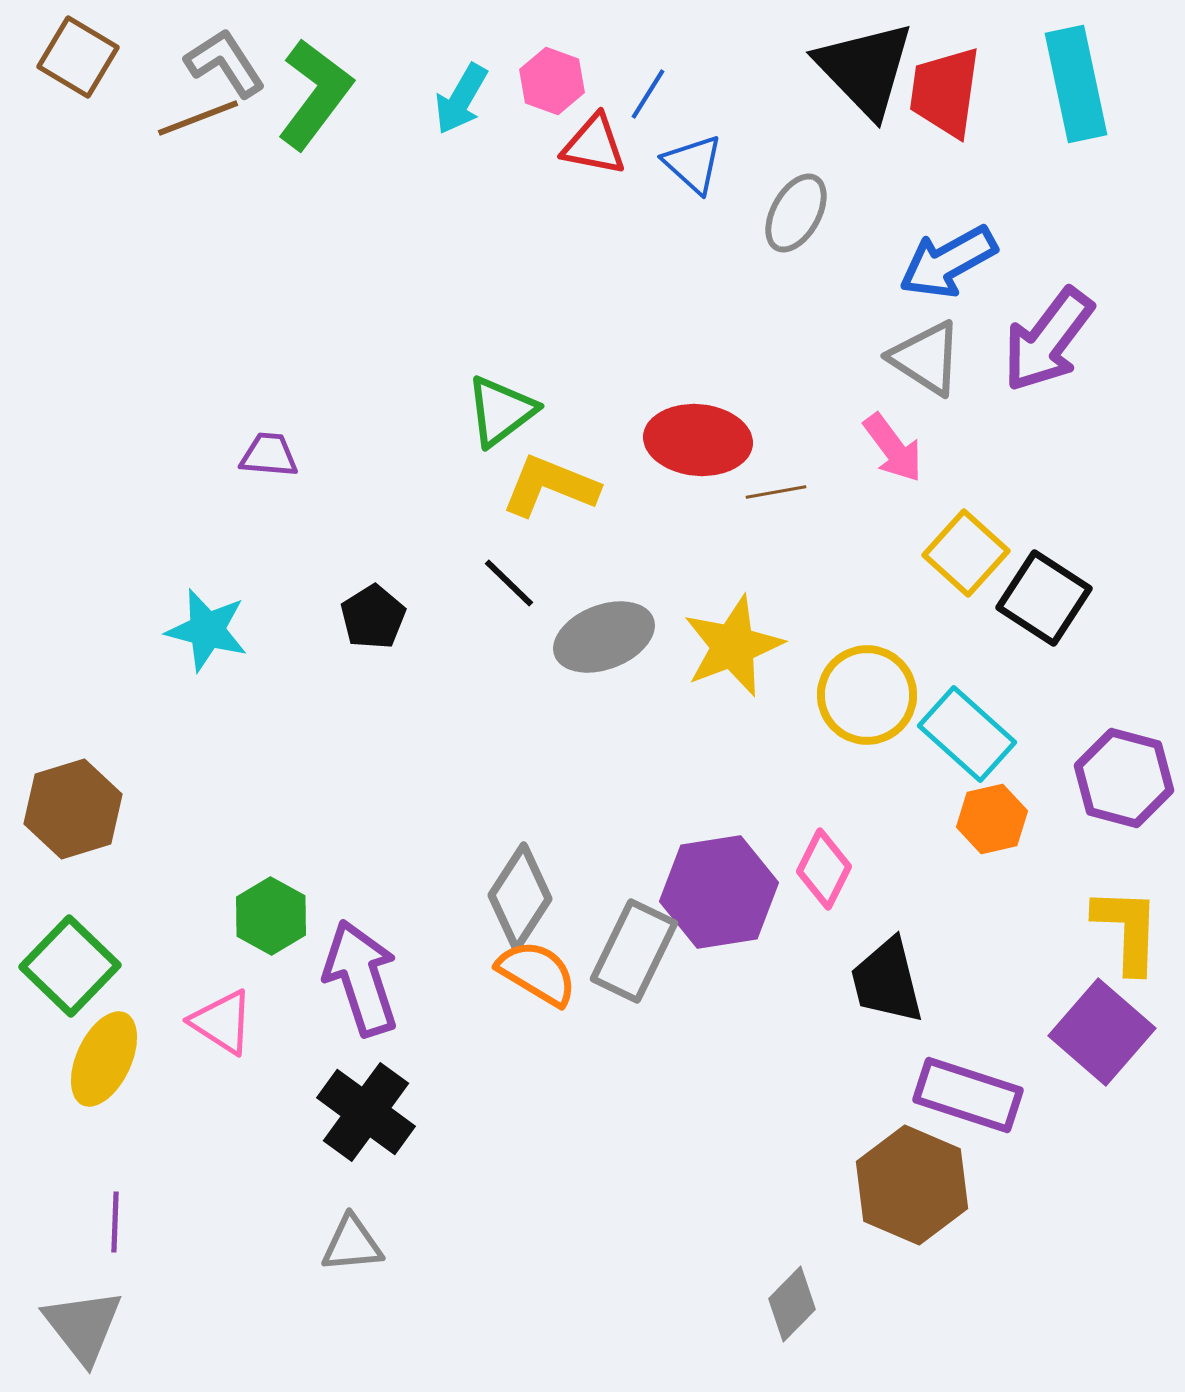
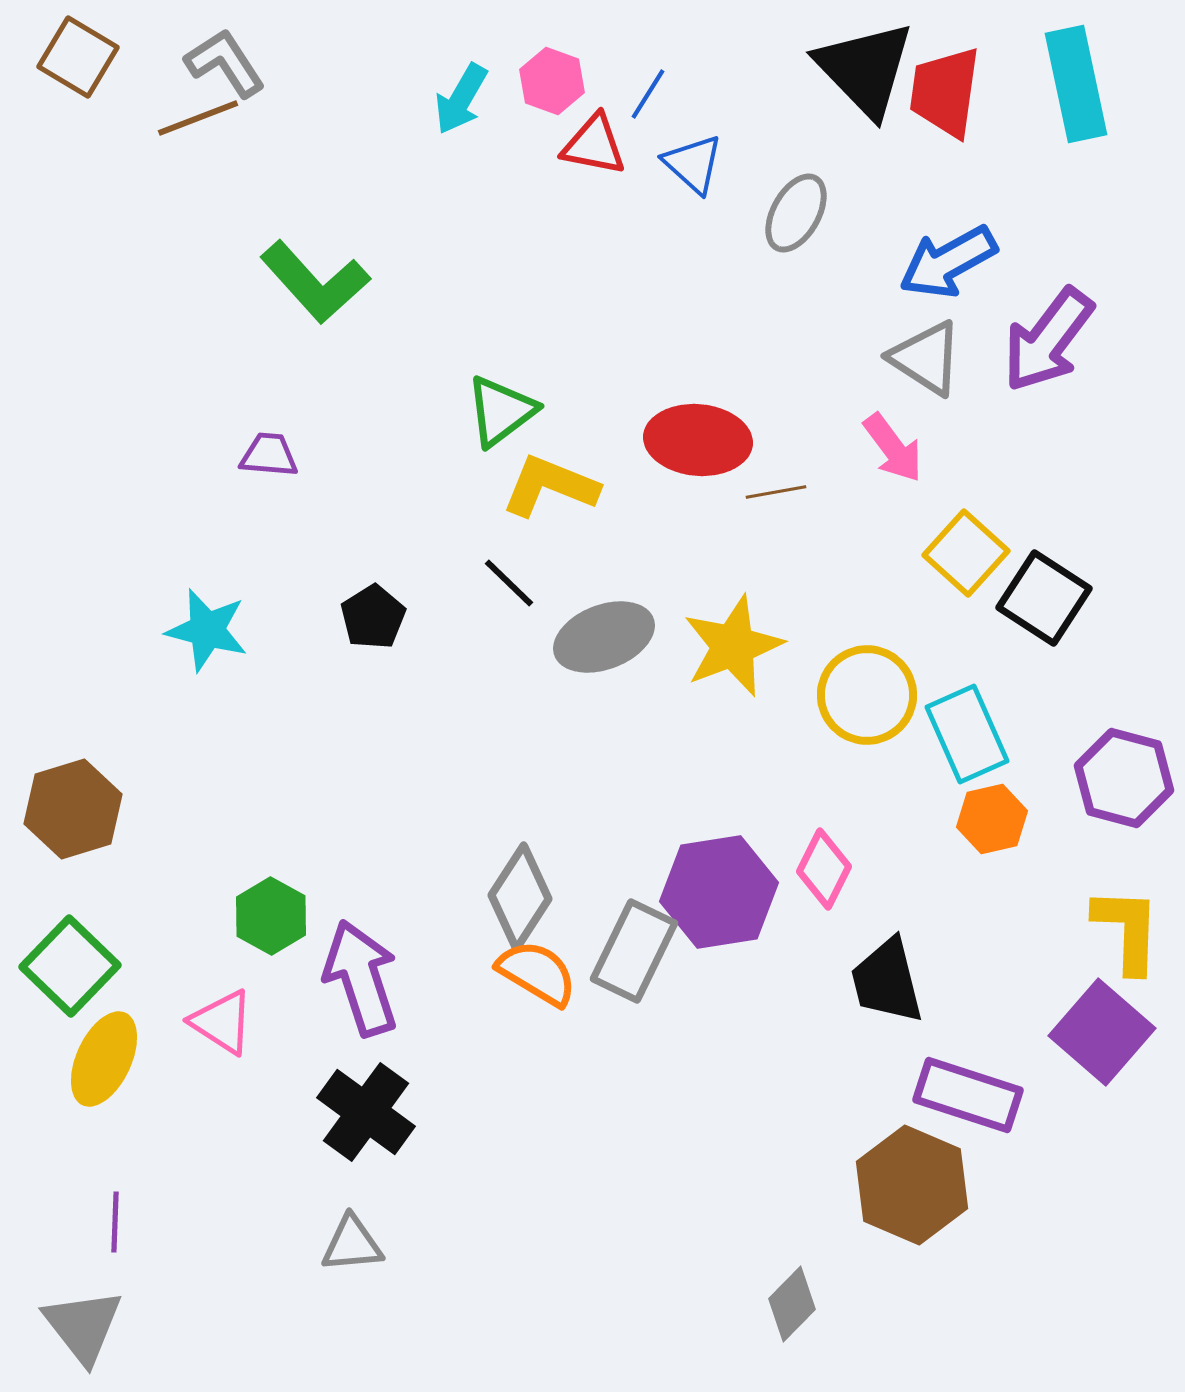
green L-shape at (315, 94): moved 188 px down; rotated 101 degrees clockwise
cyan rectangle at (967, 734): rotated 24 degrees clockwise
